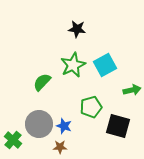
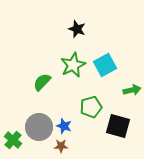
black star: rotated 12 degrees clockwise
gray circle: moved 3 px down
brown star: moved 1 px right, 1 px up
